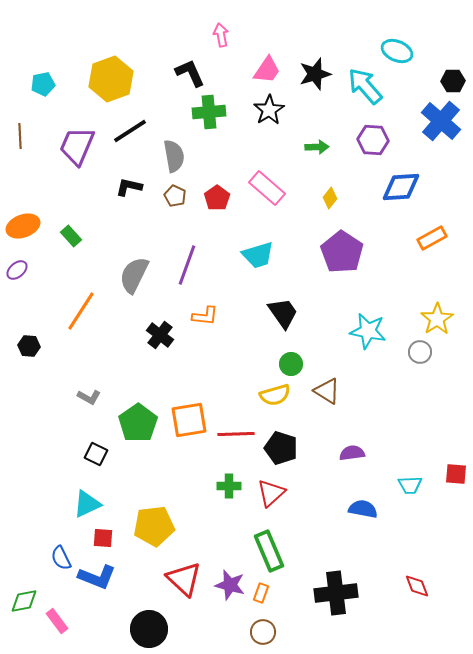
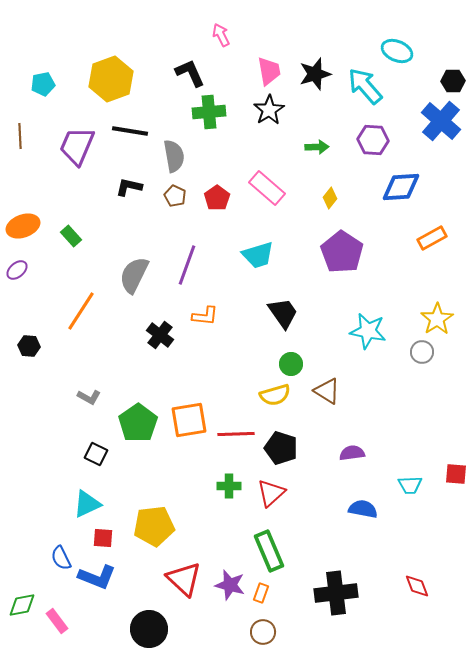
pink arrow at (221, 35): rotated 15 degrees counterclockwise
pink trapezoid at (267, 70): moved 2 px right, 1 px down; rotated 44 degrees counterclockwise
black line at (130, 131): rotated 42 degrees clockwise
gray circle at (420, 352): moved 2 px right
green diamond at (24, 601): moved 2 px left, 4 px down
